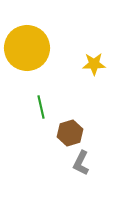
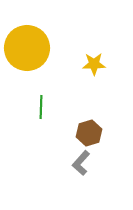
green line: rotated 15 degrees clockwise
brown hexagon: moved 19 px right
gray L-shape: rotated 15 degrees clockwise
